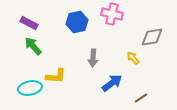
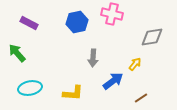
green arrow: moved 16 px left, 7 px down
yellow arrow: moved 2 px right, 6 px down; rotated 80 degrees clockwise
yellow L-shape: moved 17 px right, 17 px down
blue arrow: moved 1 px right, 2 px up
